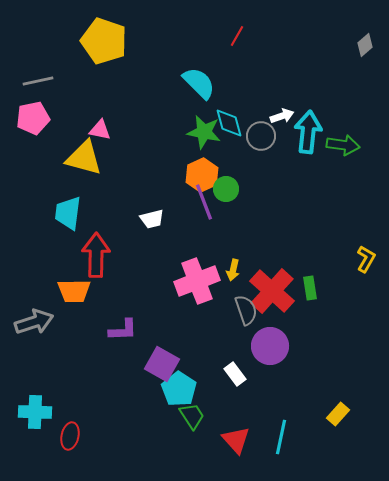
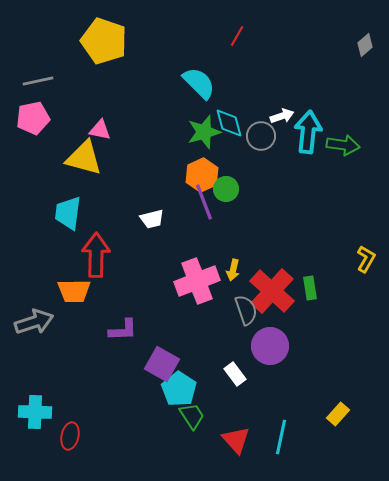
green star: rotated 28 degrees counterclockwise
